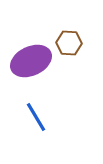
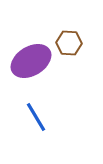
purple ellipse: rotated 6 degrees counterclockwise
